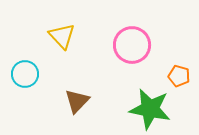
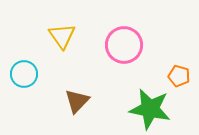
yellow triangle: rotated 8 degrees clockwise
pink circle: moved 8 px left
cyan circle: moved 1 px left
